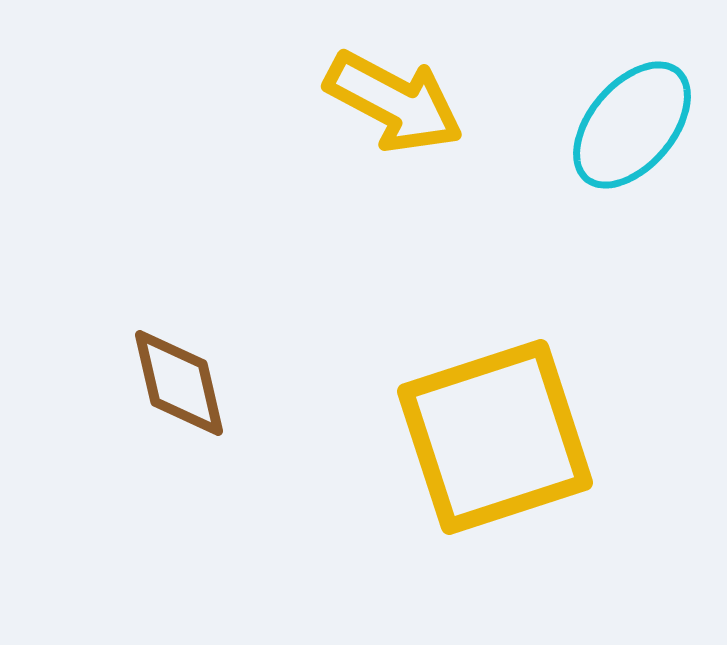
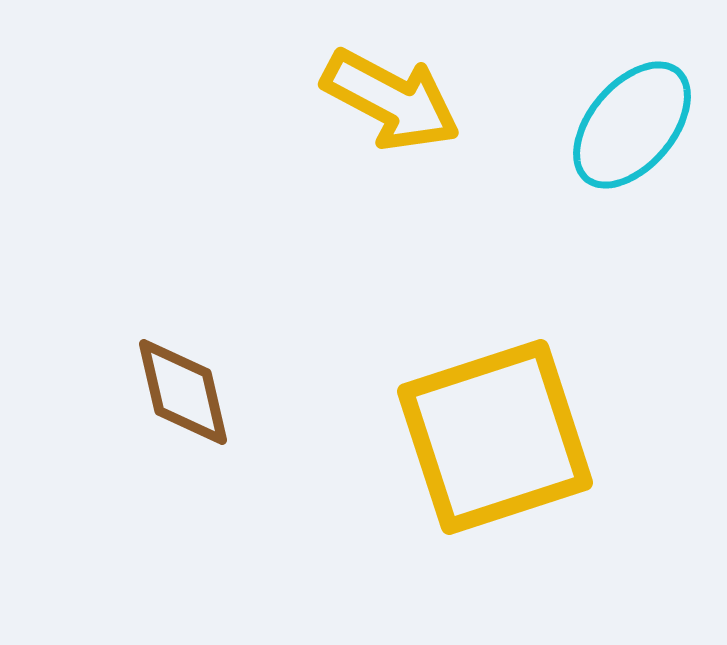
yellow arrow: moved 3 px left, 2 px up
brown diamond: moved 4 px right, 9 px down
